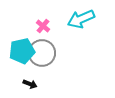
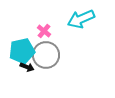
pink cross: moved 1 px right, 5 px down
gray circle: moved 4 px right, 2 px down
black arrow: moved 3 px left, 17 px up
